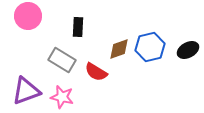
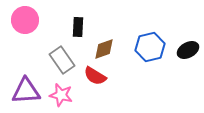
pink circle: moved 3 px left, 4 px down
brown diamond: moved 15 px left
gray rectangle: rotated 24 degrees clockwise
red semicircle: moved 1 px left, 4 px down
purple triangle: rotated 16 degrees clockwise
pink star: moved 1 px left, 2 px up
